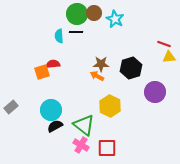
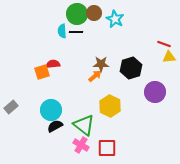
cyan semicircle: moved 3 px right, 5 px up
orange arrow: moved 2 px left; rotated 112 degrees clockwise
